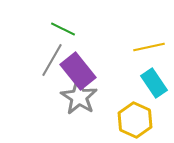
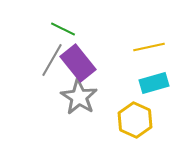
purple rectangle: moved 8 px up
cyan rectangle: rotated 72 degrees counterclockwise
